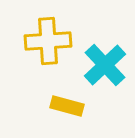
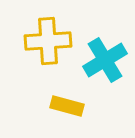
cyan cross: moved 5 px up; rotated 12 degrees clockwise
